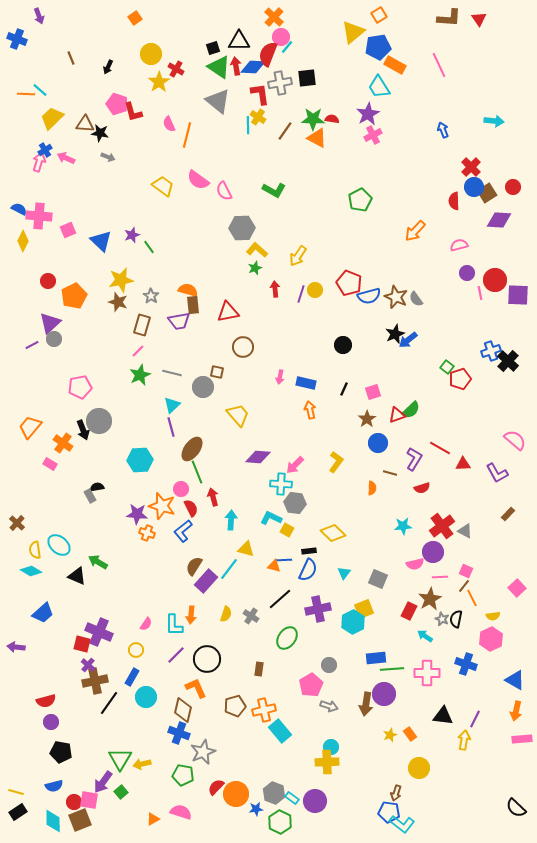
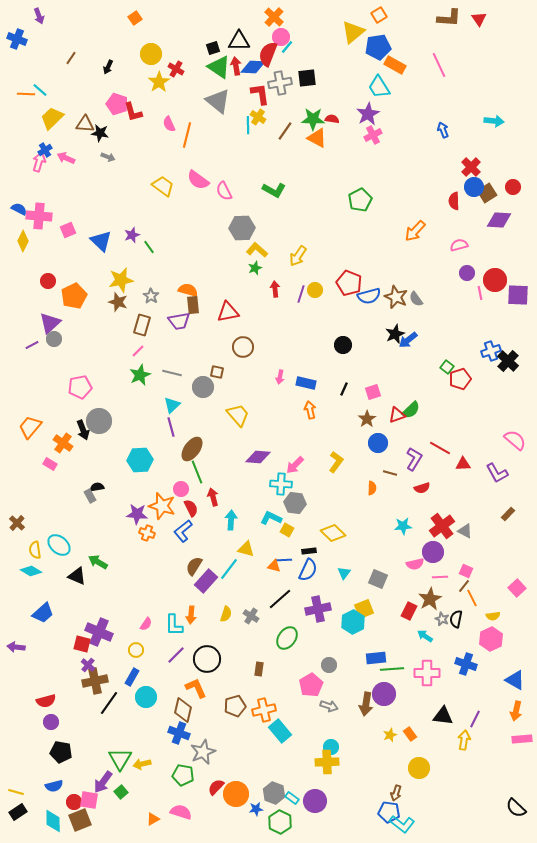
brown line at (71, 58): rotated 56 degrees clockwise
